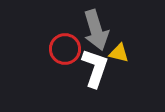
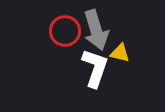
red circle: moved 18 px up
yellow triangle: moved 1 px right
